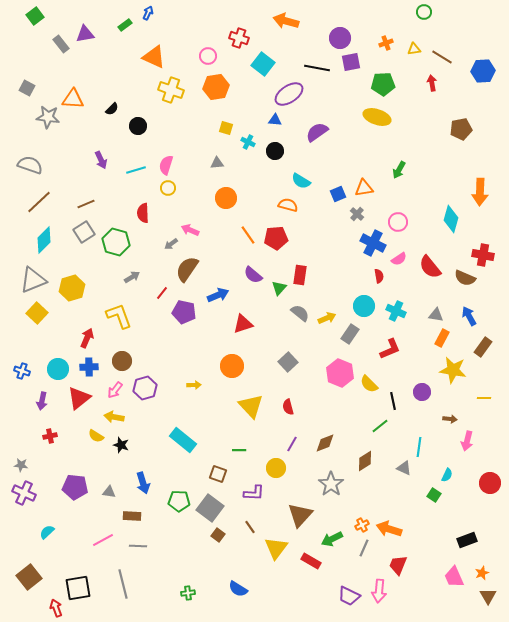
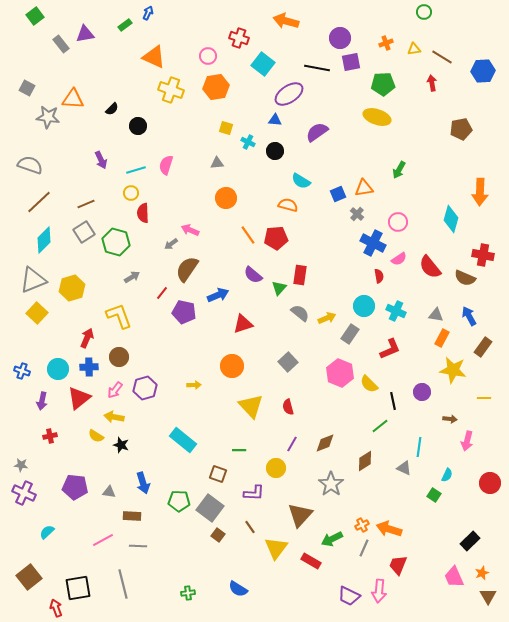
yellow circle at (168, 188): moved 37 px left, 5 px down
brown circle at (122, 361): moved 3 px left, 4 px up
black rectangle at (467, 540): moved 3 px right, 1 px down; rotated 24 degrees counterclockwise
